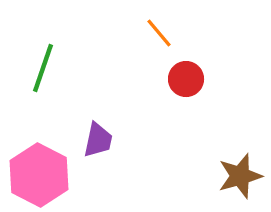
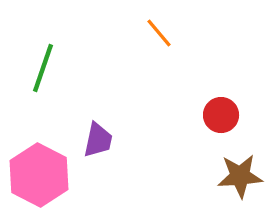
red circle: moved 35 px right, 36 px down
brown star: rotated 12 degrees clockwise
